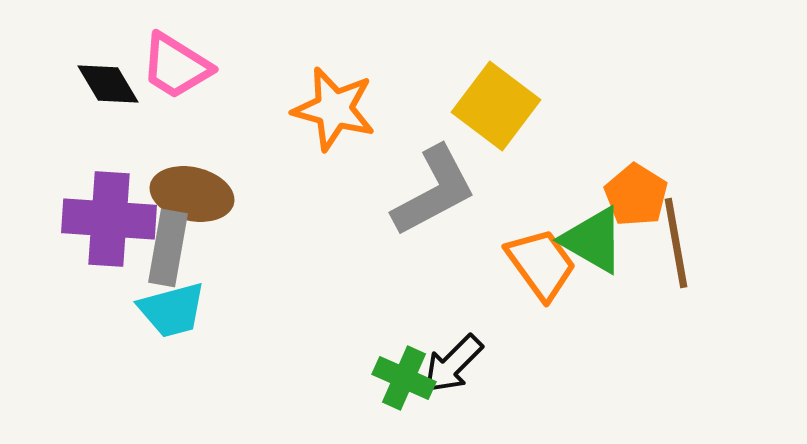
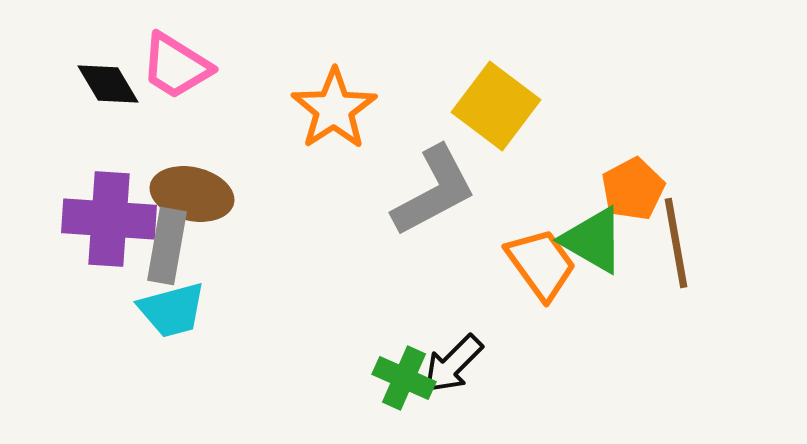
orange star: rotated 24 degrees clockwise
orange pentagon: moved 3 px left, 6 px up; rotated 12 degrees clockwise
gray rectangle: moved 1 px left, 2 px up
